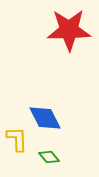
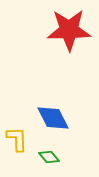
blue diamond: moved 8 px right
